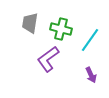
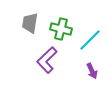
cyan line: rotated 10 degrees clockwise
purple L-shape: moved 1 px left, 1 px down; rotated 8 degrees counterclockwise
purple arrow: moved 1 px right, 4 px up
